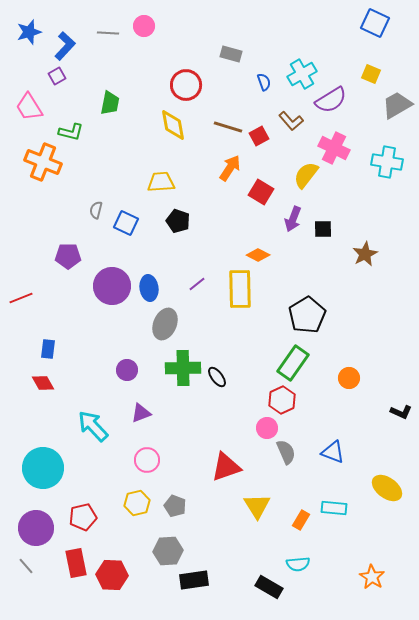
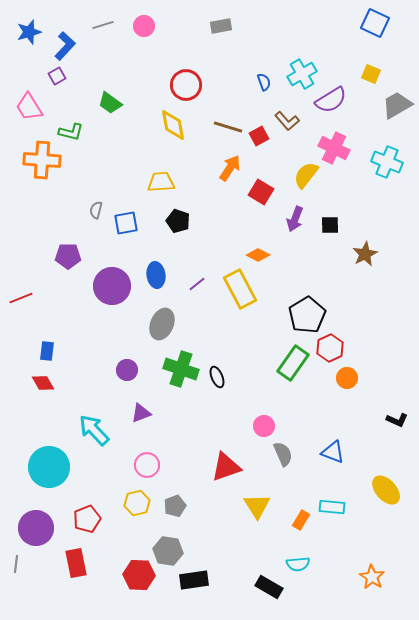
gray line at (108, 33): moved 5 px left, 8 px up; rotated 20 degrees counterclockwise
gray rectangle at (231, 54): moved 10 px left, 28 px up; rotated 25 degrees counterclockwise
green trapezoid at (110, 103): rotated 115 degrees clockwise
brown L-shape at (291, 121): moved 4 px left
orange cross at (43, 162): moved 1 px left, 2 px up; rotated 18 degrees counterclockwise
cyan cross at (387, 162): rotated 12 degrees clockwise
purple arrow at (293, 219): moved 2 px right
blue square at (126, 223): rotated 35 degrees counterclockwise
black square at (323, 229): moved 7 px right, 4 px up
blue ellipse at (149, 288): moved 7 px right, 13 px up
yellow rectangle at (240, 289): rotated 27 degrees counterclockwise
gray ellipse at (165, 324): moved 3 px left
blue rectangle at (48, 349): moved 1 px left, 2 px down
green cross at (183, 368): moved 2 px left, 1 px down; rotated 20 degrees clockwise
black ellipse at (217, 377): rotated 15 degrees clockwise
orange circle at (349, 378): moved 2 px left
red hexagon at (282, 400): moved 48 px right, 52 px up
black L-shape at (401, 412): moved 4 px left, 8 px down
cyan arrow at (93, 426): moved 1 px right, 4 px down
pink circle at (267, 428): moved 3 px left, 2 px up
gray semicircle at (286, 452): moved 3 px left, 2 px down
pink circle at (147, 460): moved 5 px down
cyan circle at (43, 468): moved 6 px right, 1 px up
yellow ellipse at (387, 488): moved 1 px left, 2 px down; rotated 12 degrees clockwise
gray pentagon at (175, 506): rotated 30 degrees clockwise
cyan rectangle at (334, 508): moved 2 px left, 1 px up
red pentagon at (83, 517): moved 4 px right, 2 px down; rotated 8 degrees counterclockwise
gray hexagon at (168, 551): rotated 12 degrees clockwise
gray line at (26, 566): moved 10 px left, 2 px up; rotated 48 degrees clockwise
red hexagon at (112, 575): moved 27 px right
